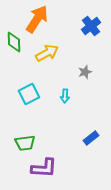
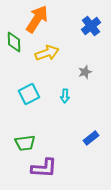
yellow arrow: rotated 10 degrees clockwise
